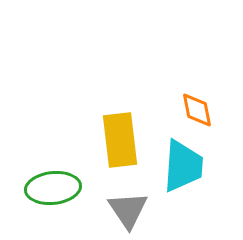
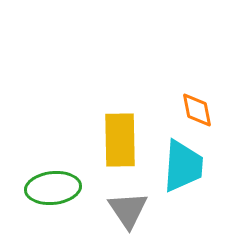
yellow rectangle: rotated 6 degrees clockwise
